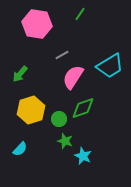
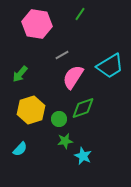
green star: rotated 28 degrees counterclockwise
